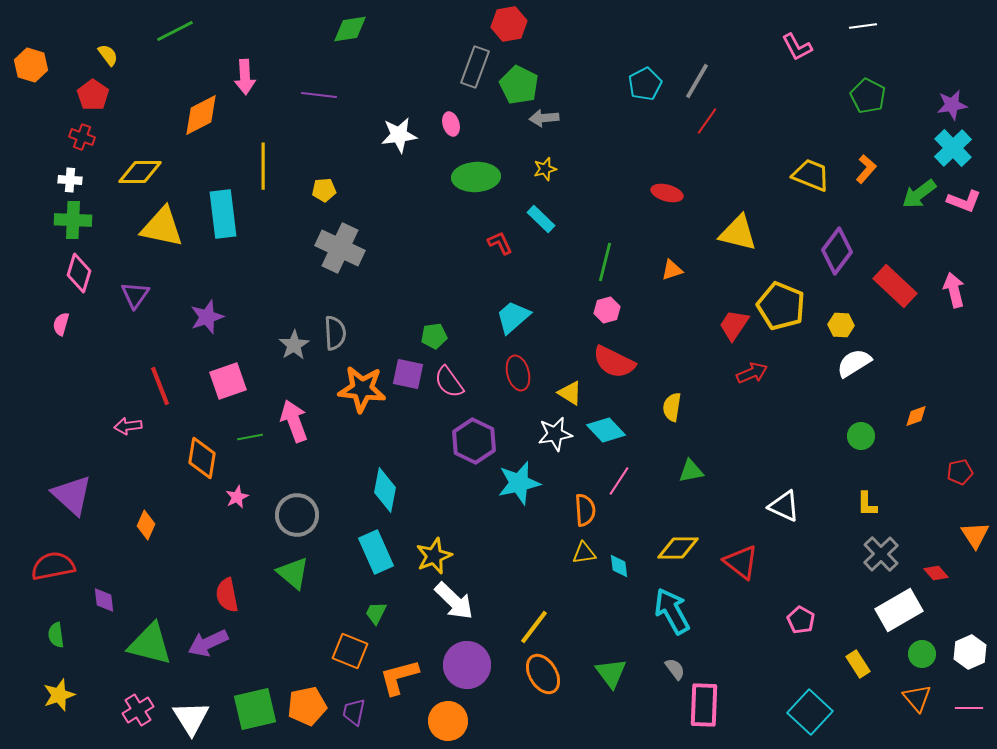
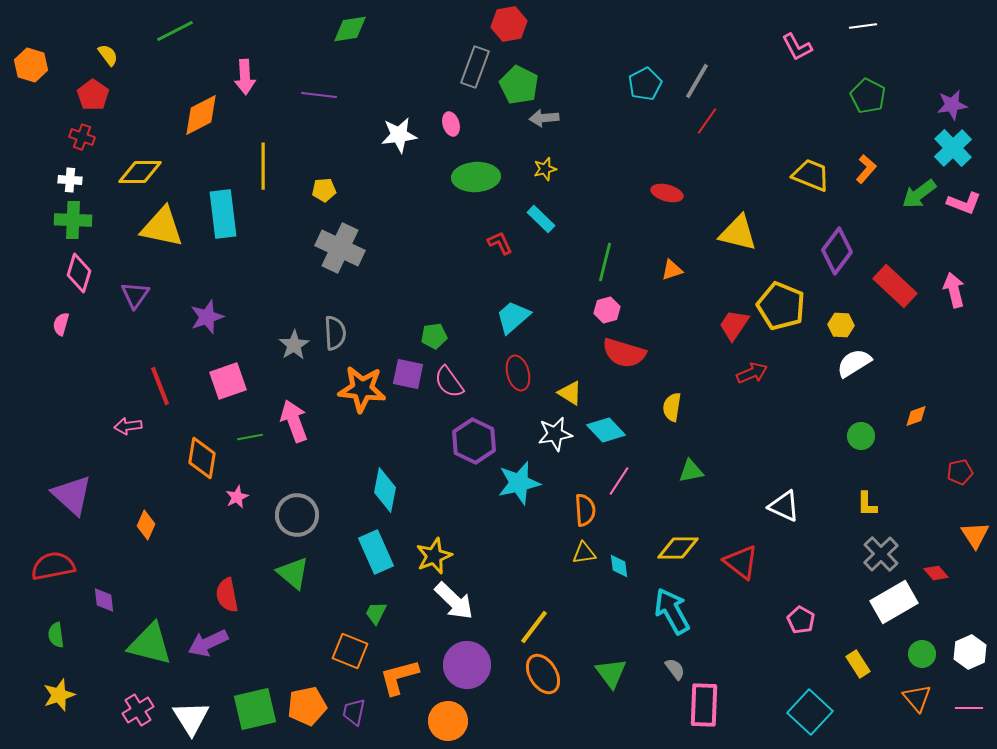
pink L-shape at (964, 201): moved 2 px down
red semicircle at (614, 362): moved 10 px right, 9 px up; rotated 9 degrees counterclockwise
white rectangle at (899, 610): moved 5 px left, 8 px up
